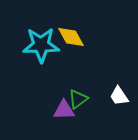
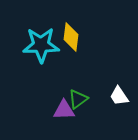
yellow diamond: rotated 36 degrees clockwise
